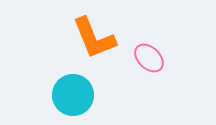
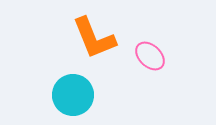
pink ellipse: moved 1 px right, 2 px up
